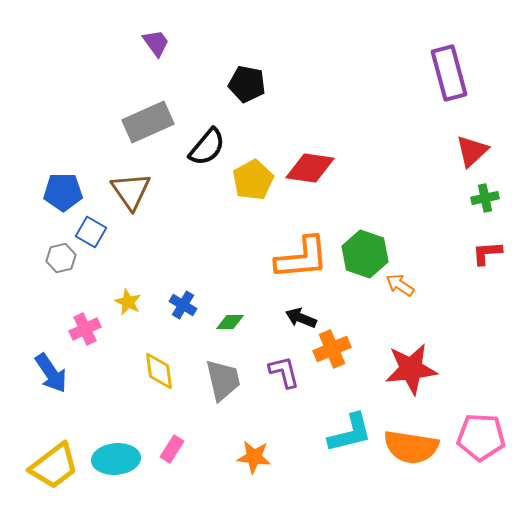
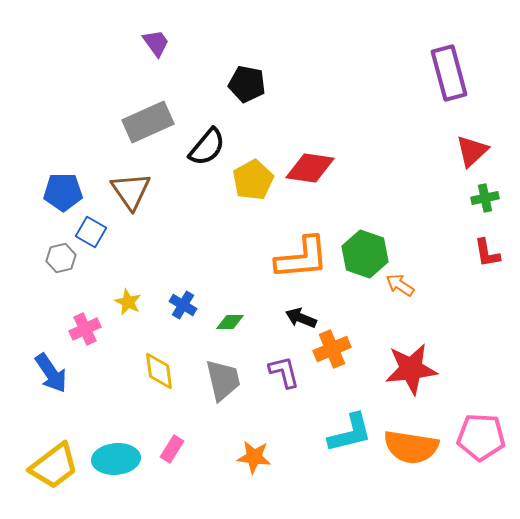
red L-shape: rotated 96 degrees counterclockwise
